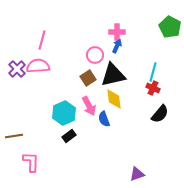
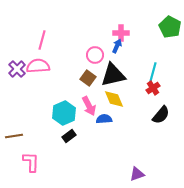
pink cross: moved 4 px right, 1 px down
brown square: rotated 21 degrees counterclockwise
red cross: rotated 32 degrees clockwise
yellow diamond: rotated 15 degrees counterclockwise
black semicircle: moved 1 px right, 1 px down
blue semicircle: rotated 105 degrees clockwise
